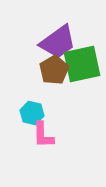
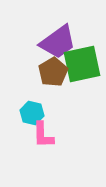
brown pentagon: moved 1 px left, 2 px down
